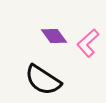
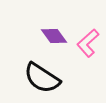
black semicircle: moved 1 px left, 2 px up
